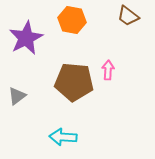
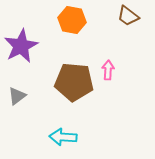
purple star: moved 5 px left, 8 px down
